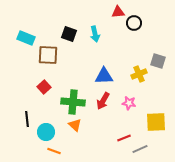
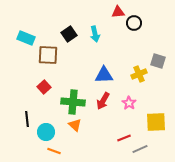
black square: rotated 35 degrees clockwise
blue triangle: moved 1 px up
pink star: rotated 24 degrees clockwise
